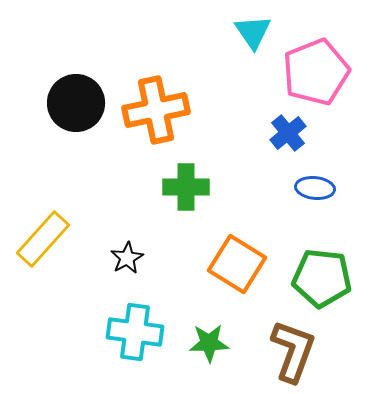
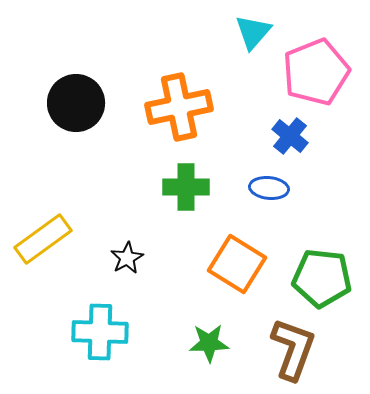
cyan triangle: rotated 15 degrees clockwise
orange cross: moved 23 px right, 3 px up
blue cross: moved 2 px right, 3 px down; rotated 12 degrees counterclockwise
blue ellipse: moved 46 px left
yellow rectangle: rotated 12 degrees clockwise
cyan cross: moved 35 px left; rotated 6 degrees counterclockwise
brown L-shape: moved 2 px up
